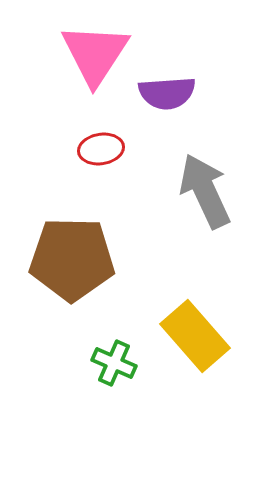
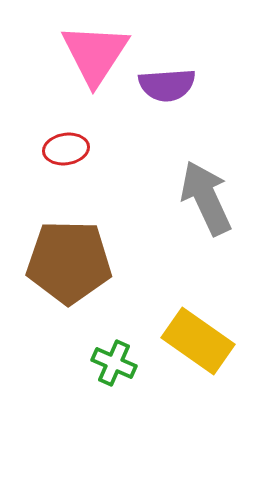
purple semicircle: moved 8 px up
red ellipse: moved 35 px left
gray arrow: moved 1 px right, 7 px down
brown pentagon: moved 3 px left, 3 px down
yellow rectangle: moved 3 px right, 5 px down; rotated 14 degrees counterclockwise
